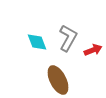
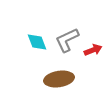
gray L-shape: moved 1 px left, 2 px down; rotated 144 degrees counterclockwise
brown ellipse: moved 1 px right, 1 px up; rotated 72 degrees counterclockwise
